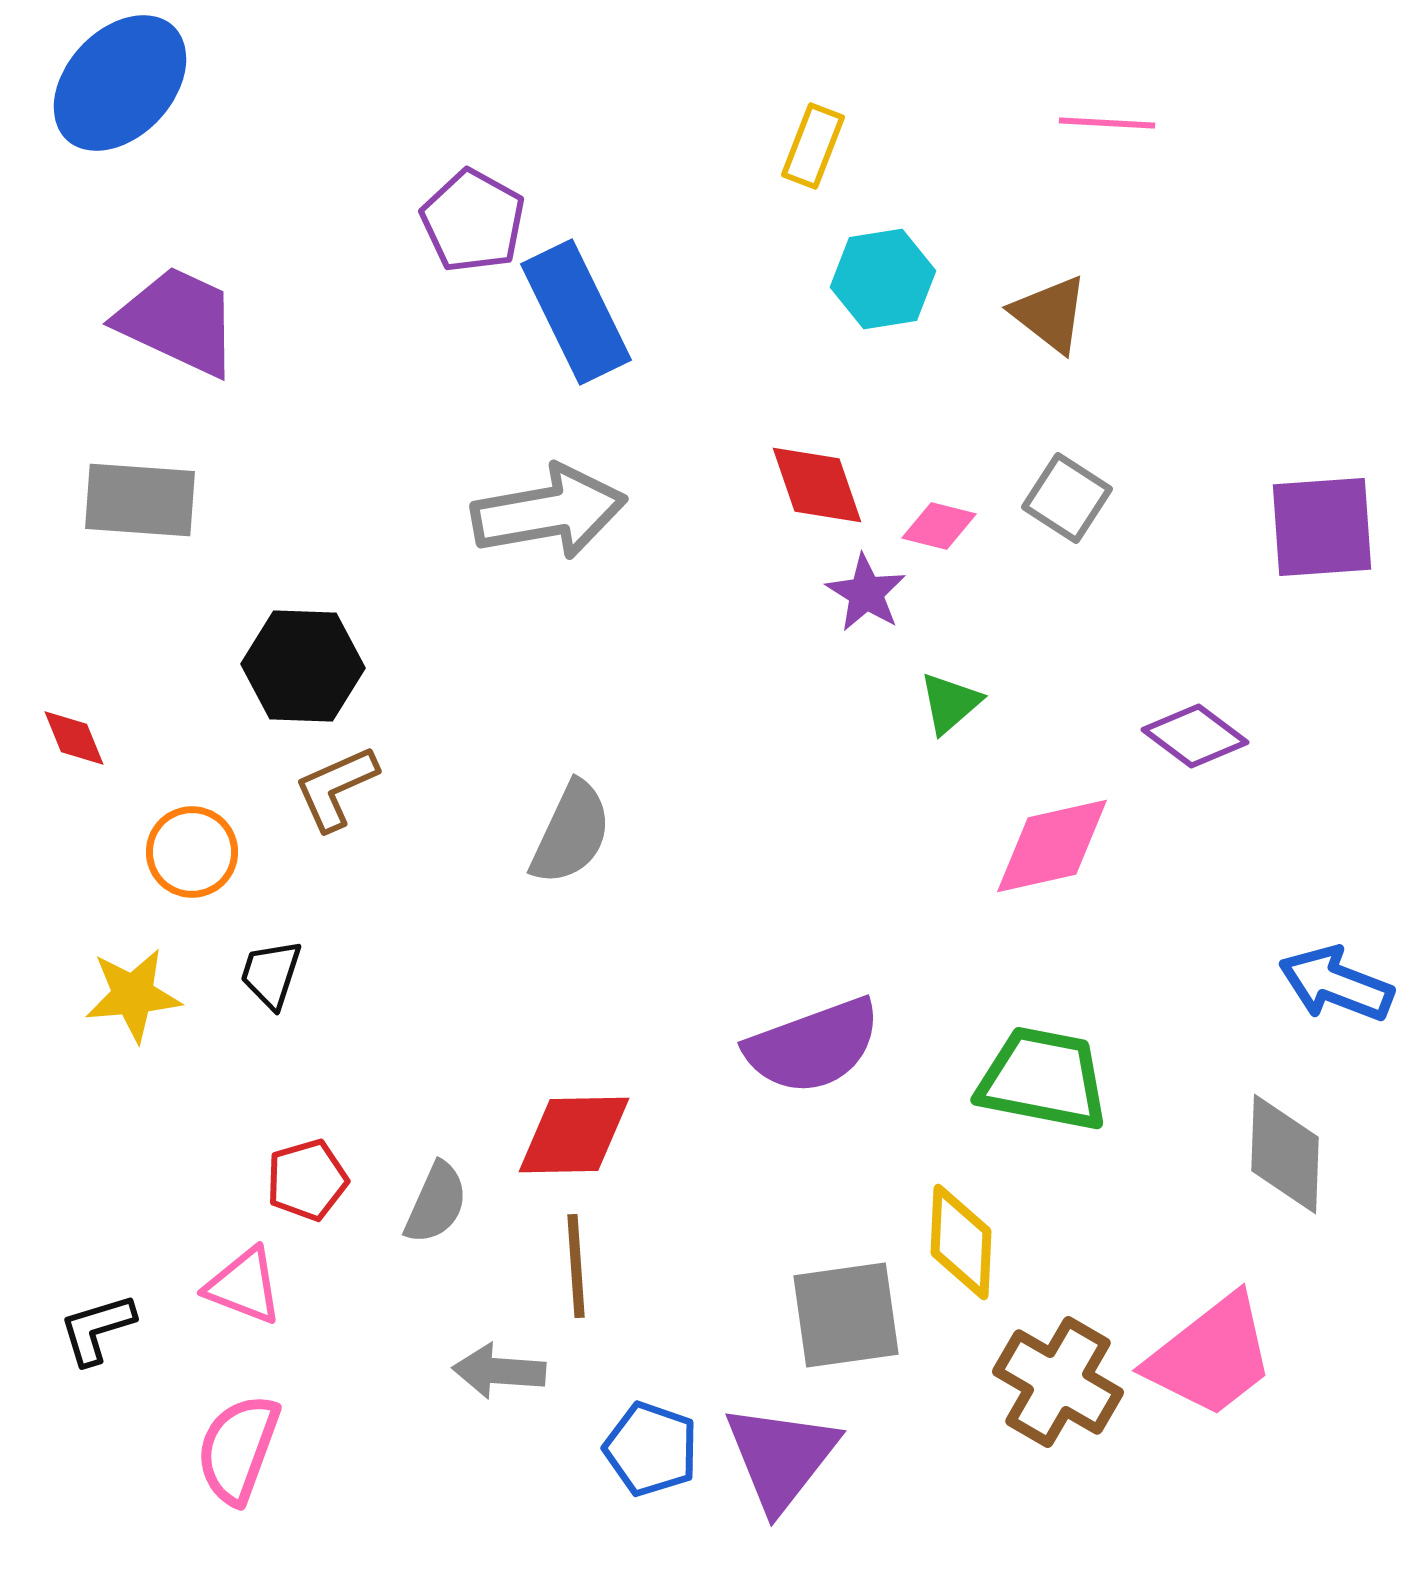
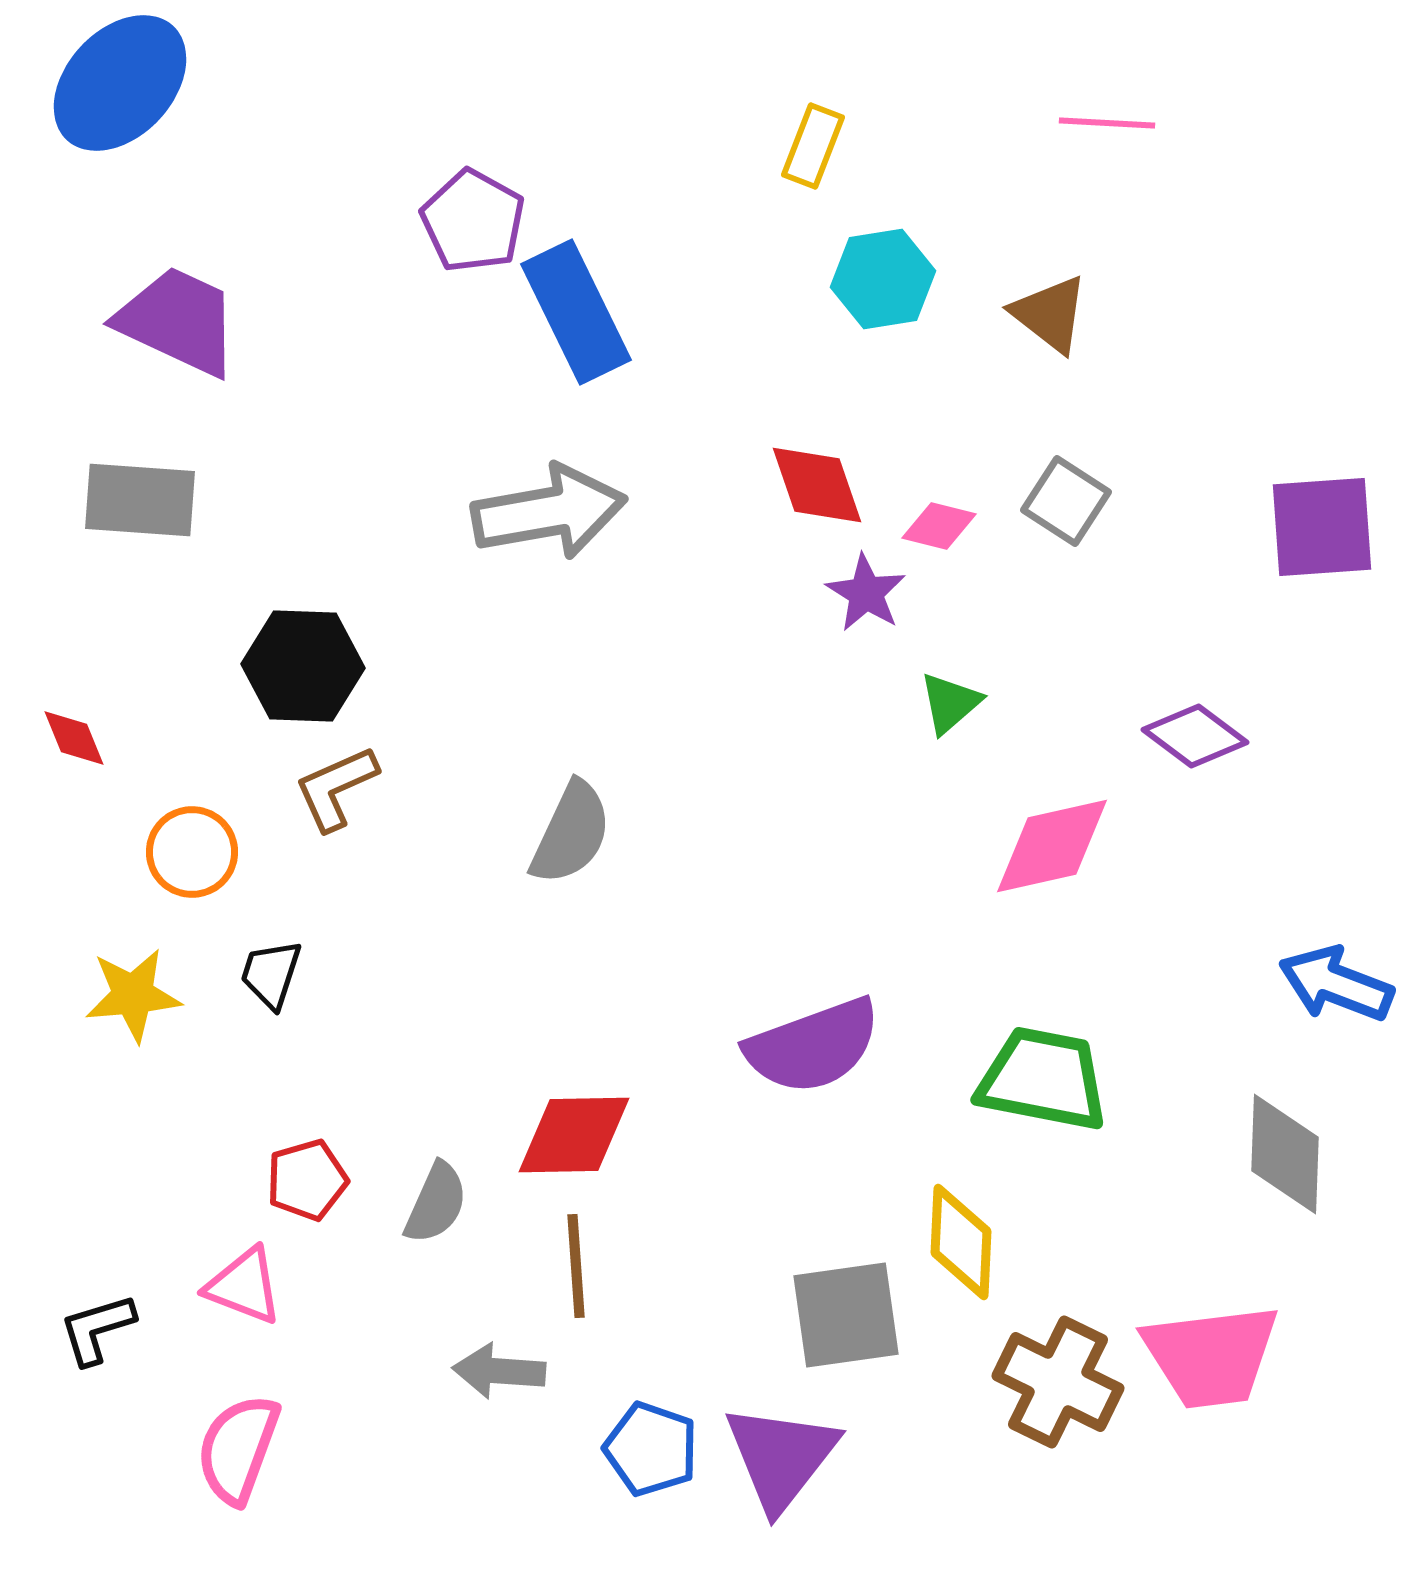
gray square at (1067, 498): moved 1 px left, 3 px down
pink trapezoid at (1211, 1356): rotated 31 degrees clockwise
brown cross at (1058, 1382): rotated 4 degrees counterclockwise
